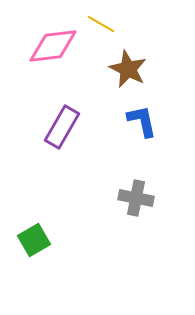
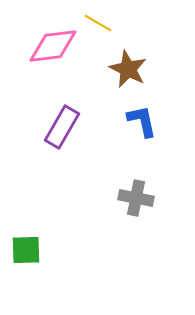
yellow line: moved 3 px left, 1 px up
green square: moved 8 px left, 10 px down; rotated 28 degrees clockwise
